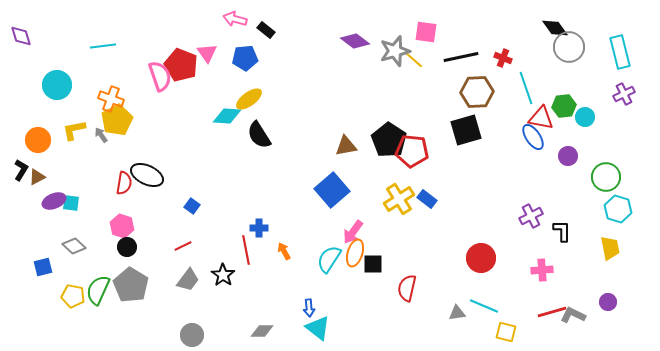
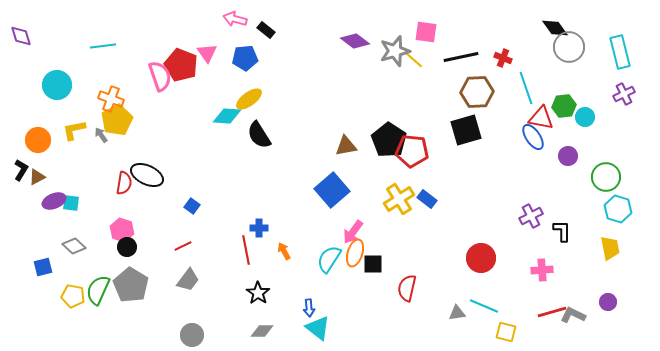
pink hexagon at (122, 226): moved 4 px down
black star at (223, 275): moved 35 px right, 18 px down
